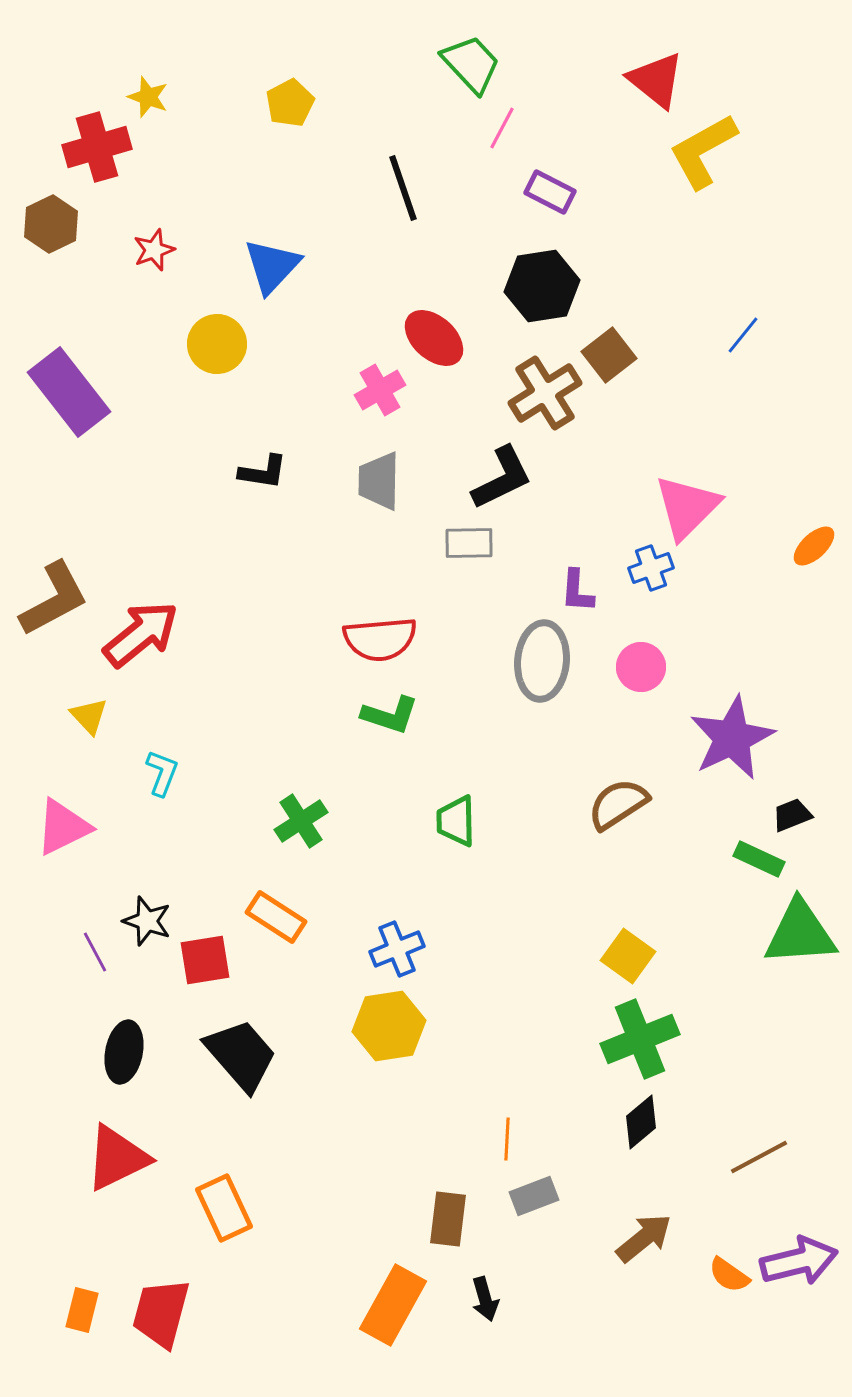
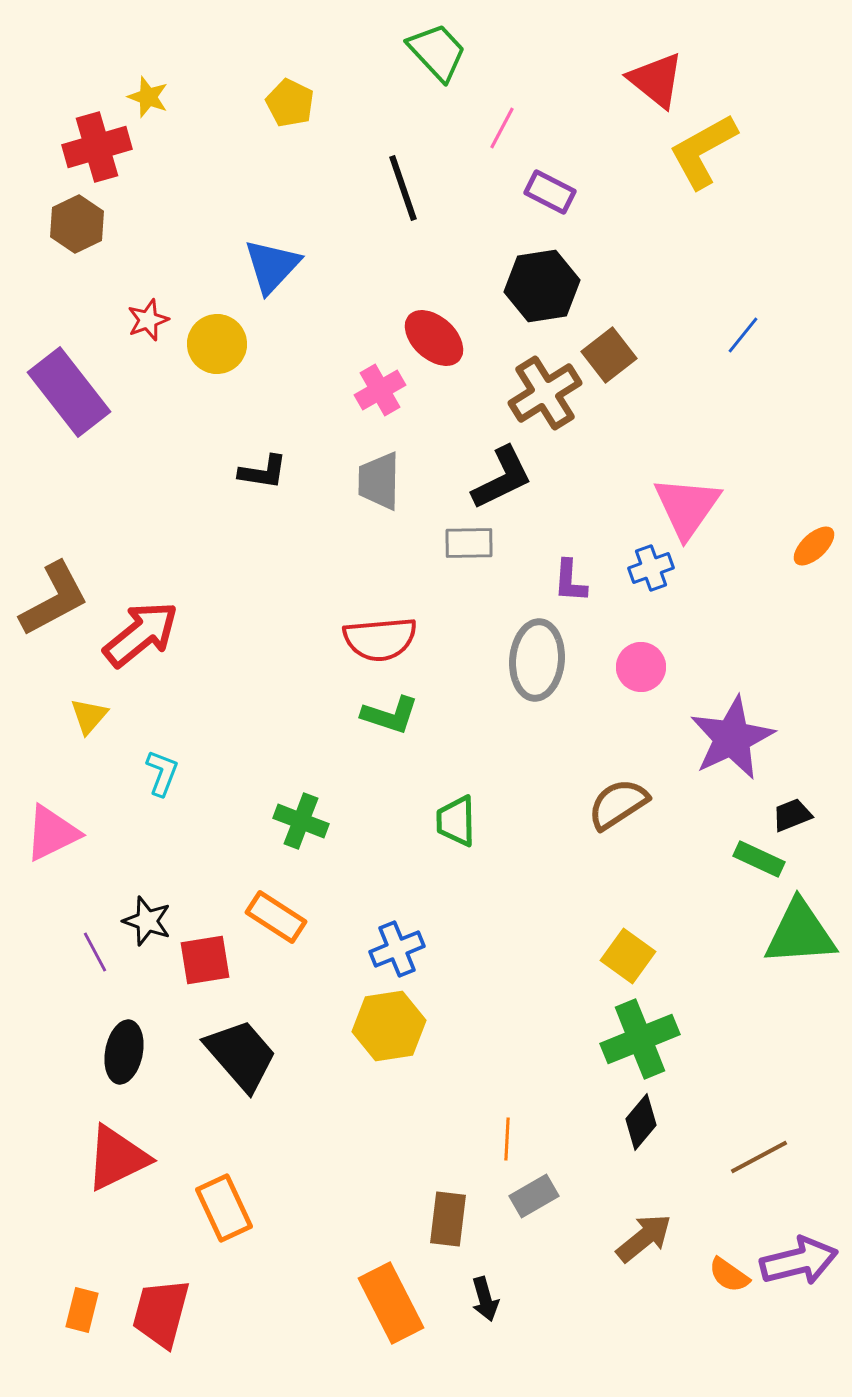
green trapezoid at (471, 64): moved 34 px left, 12 px up
yellow pentagon at (290, 103): rotated 18 degrees counterclockwise
brown hexagon at (51, 224): moved 26 px right
red star at (154, 250): moved 6 px left, 70 px down
pink triangle at (687, 507): rotated 10 degrees counterclockwise
purple L-shape at (577, 591): moved 7 px left, 10 px up
gray ellipse at (542, 661): moved 5 px left, 1 px up
yellow triangle at (89, 716): rotated 24 degrees clockwise
green cross at (301, 821): rotated 36 degrees counterclockwise
pink triangle at (63, 827): moved 11 px left, 6 px down
black diamond at (641, 1122): rotated 10 degrees counterclockwise
gray rectangle at (534, 1196): rotated 9 degrees counterclockwise
orange rectangle at (393, 1305): moved 2 px left, 2 px up; rotated 56 degrees counterclockwise
